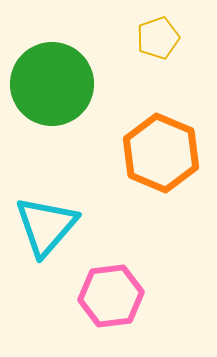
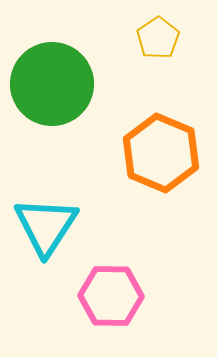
yellow pentagon: rotated 15 degrees counterclockwise
cyan triangle: rotated 8 degrees counterclockwise
pink hexagon: rotated 8 degrees clockwise
